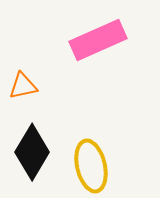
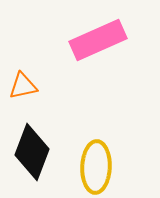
black diamond: rotated 10 degrees counterclockwise
yellow ellipse: moved 5 px right, 1 px down; rotated 15 degrees clockwise
